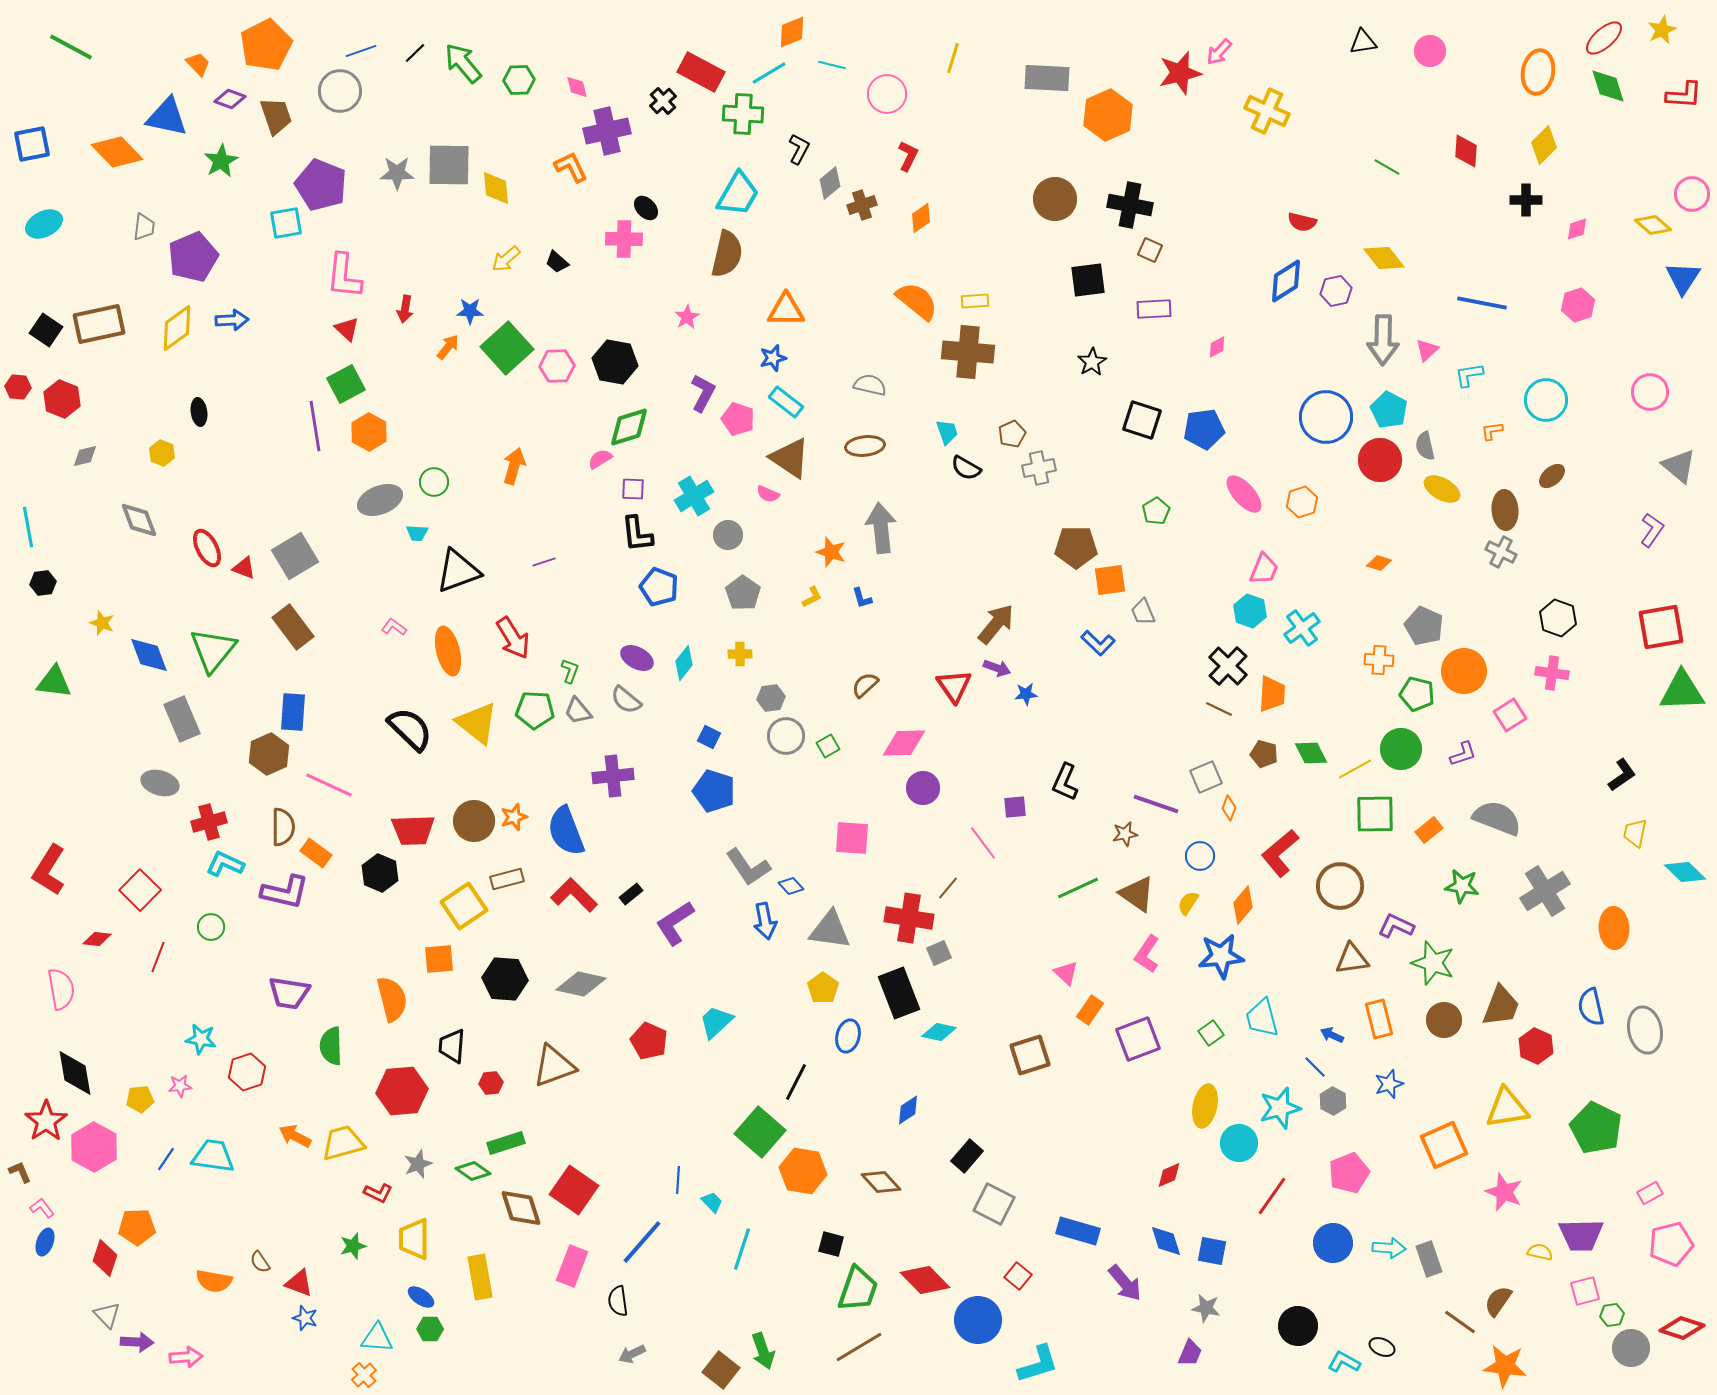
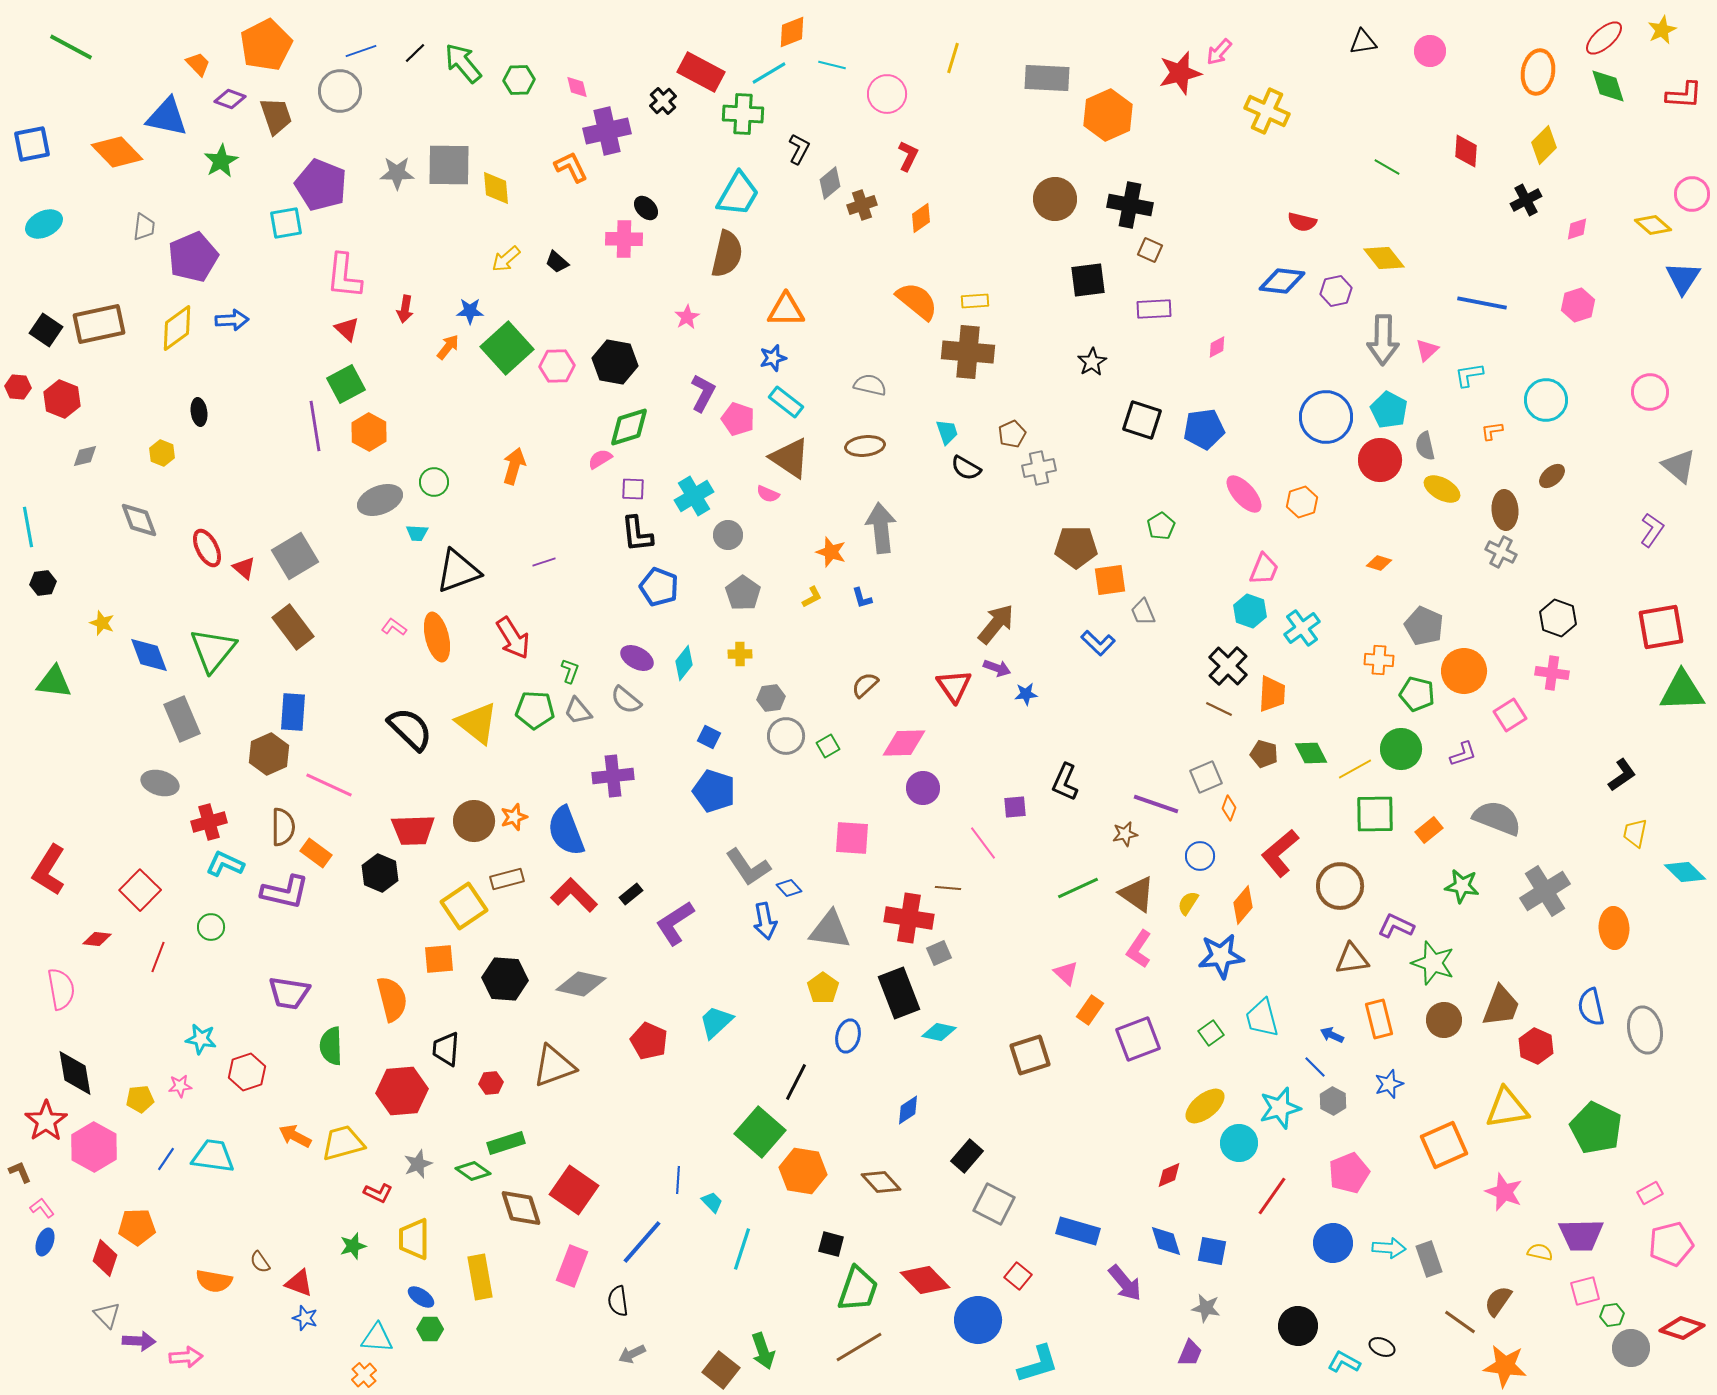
black cross at (1526, 200): rotated 28 degrees counterclockwise
blue diamond at (1286, 281): moved 4 px left; rotated 39 degrees clockwise
green pentagon at (1156, 511): moved 5 px right, 15 px down
red triangle at (244, 568): rotated 20 degrees clockwise
orange ellipse at (448, 651): moved 11 px left, 14 px up
blue diamond at (791, 886): moved 2 px left, 2 px down
brown line at (948, 888): rotated 55 degrees clockwise
pink L-shape at (1147, 954): moved 8 px left, 5 px up
black trapezoid at (452, 1046): moved 6 px left, 3 px down
yellow ellipse at (1205, 1106): rotated 39 degrees clockwise
purple arrow at (137, 1342): moved 2 px right, 1 px up
